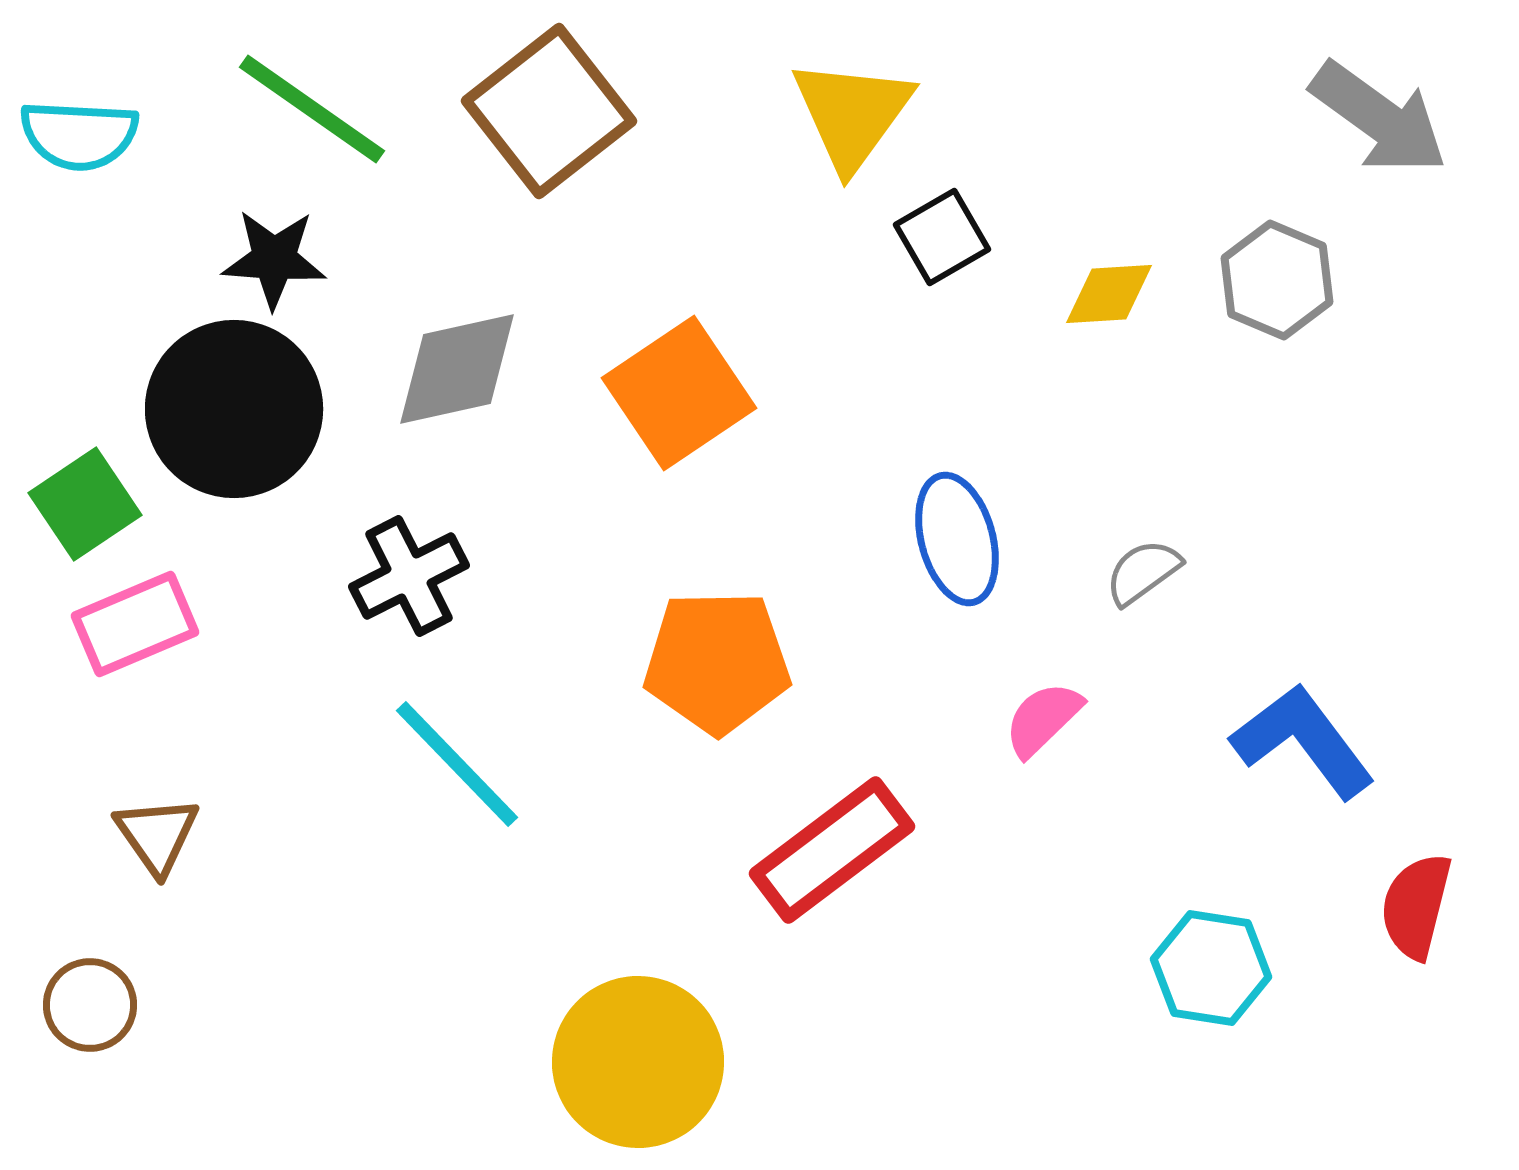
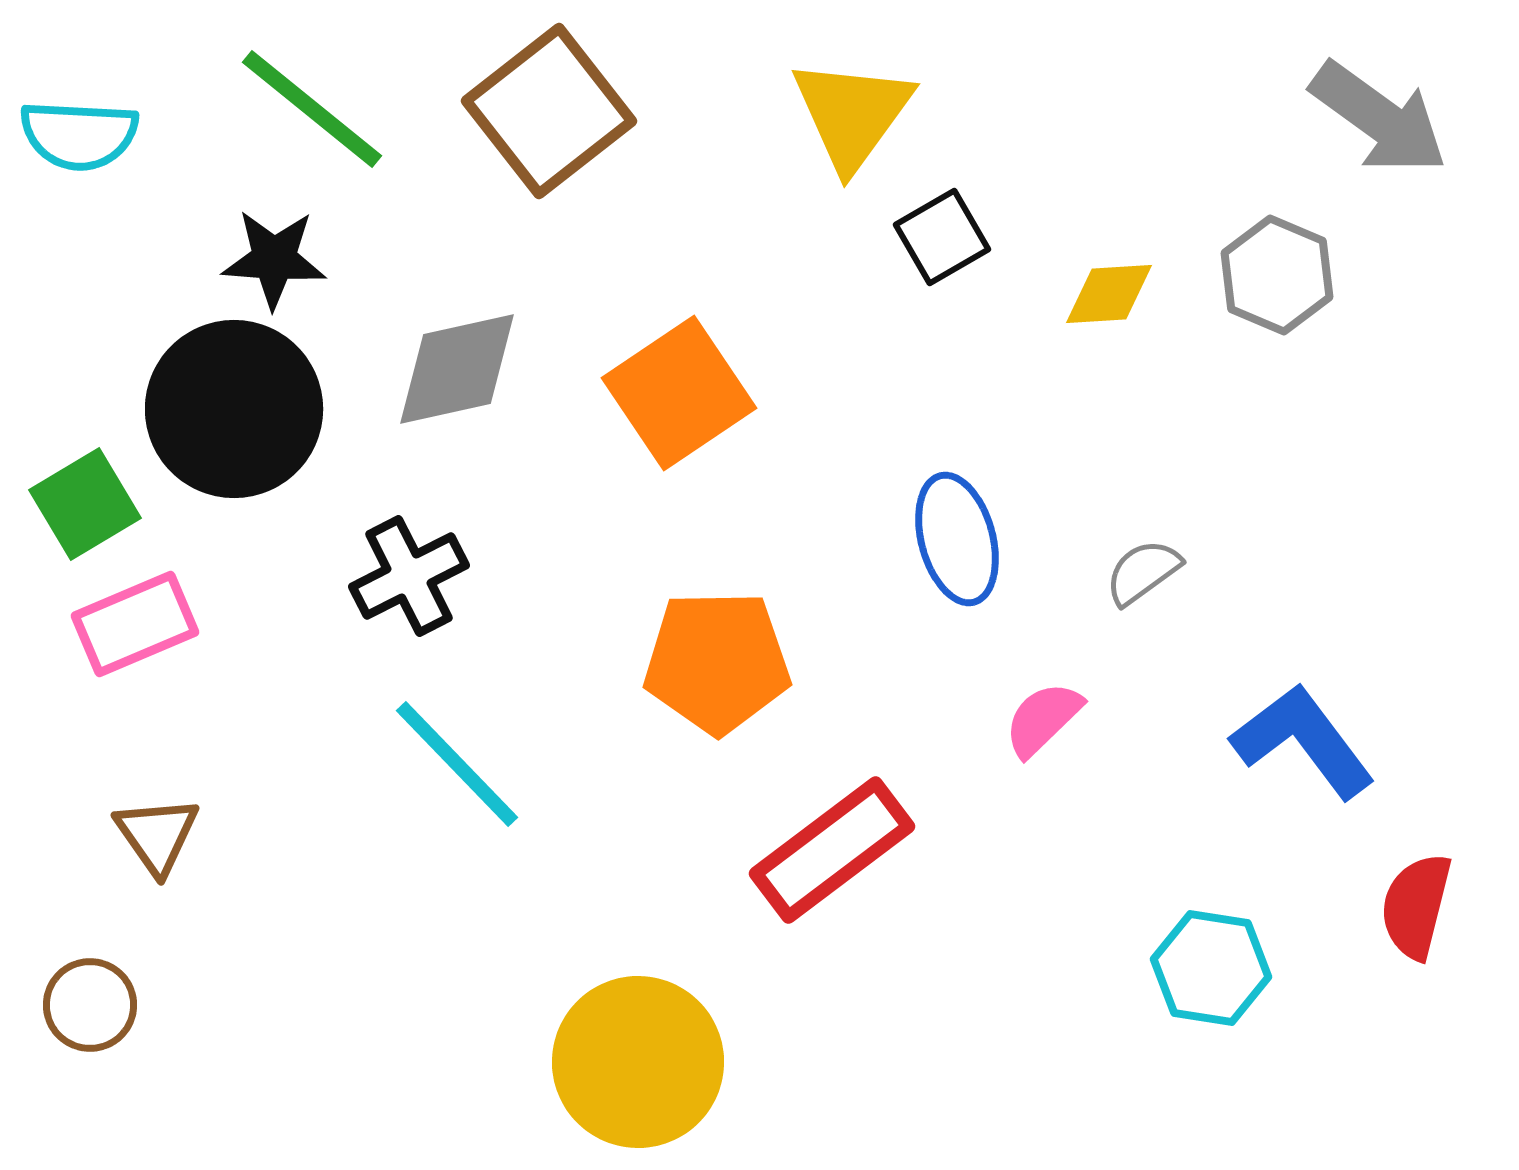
green line: rotated 4 degrees clockwise
gray hexagon: moved 5 px up
green square: rotated 3 degrees clockwise
